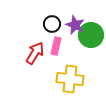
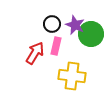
green circle: moved 1 px up
yellow cross: moved 2 px right, 3 px up
